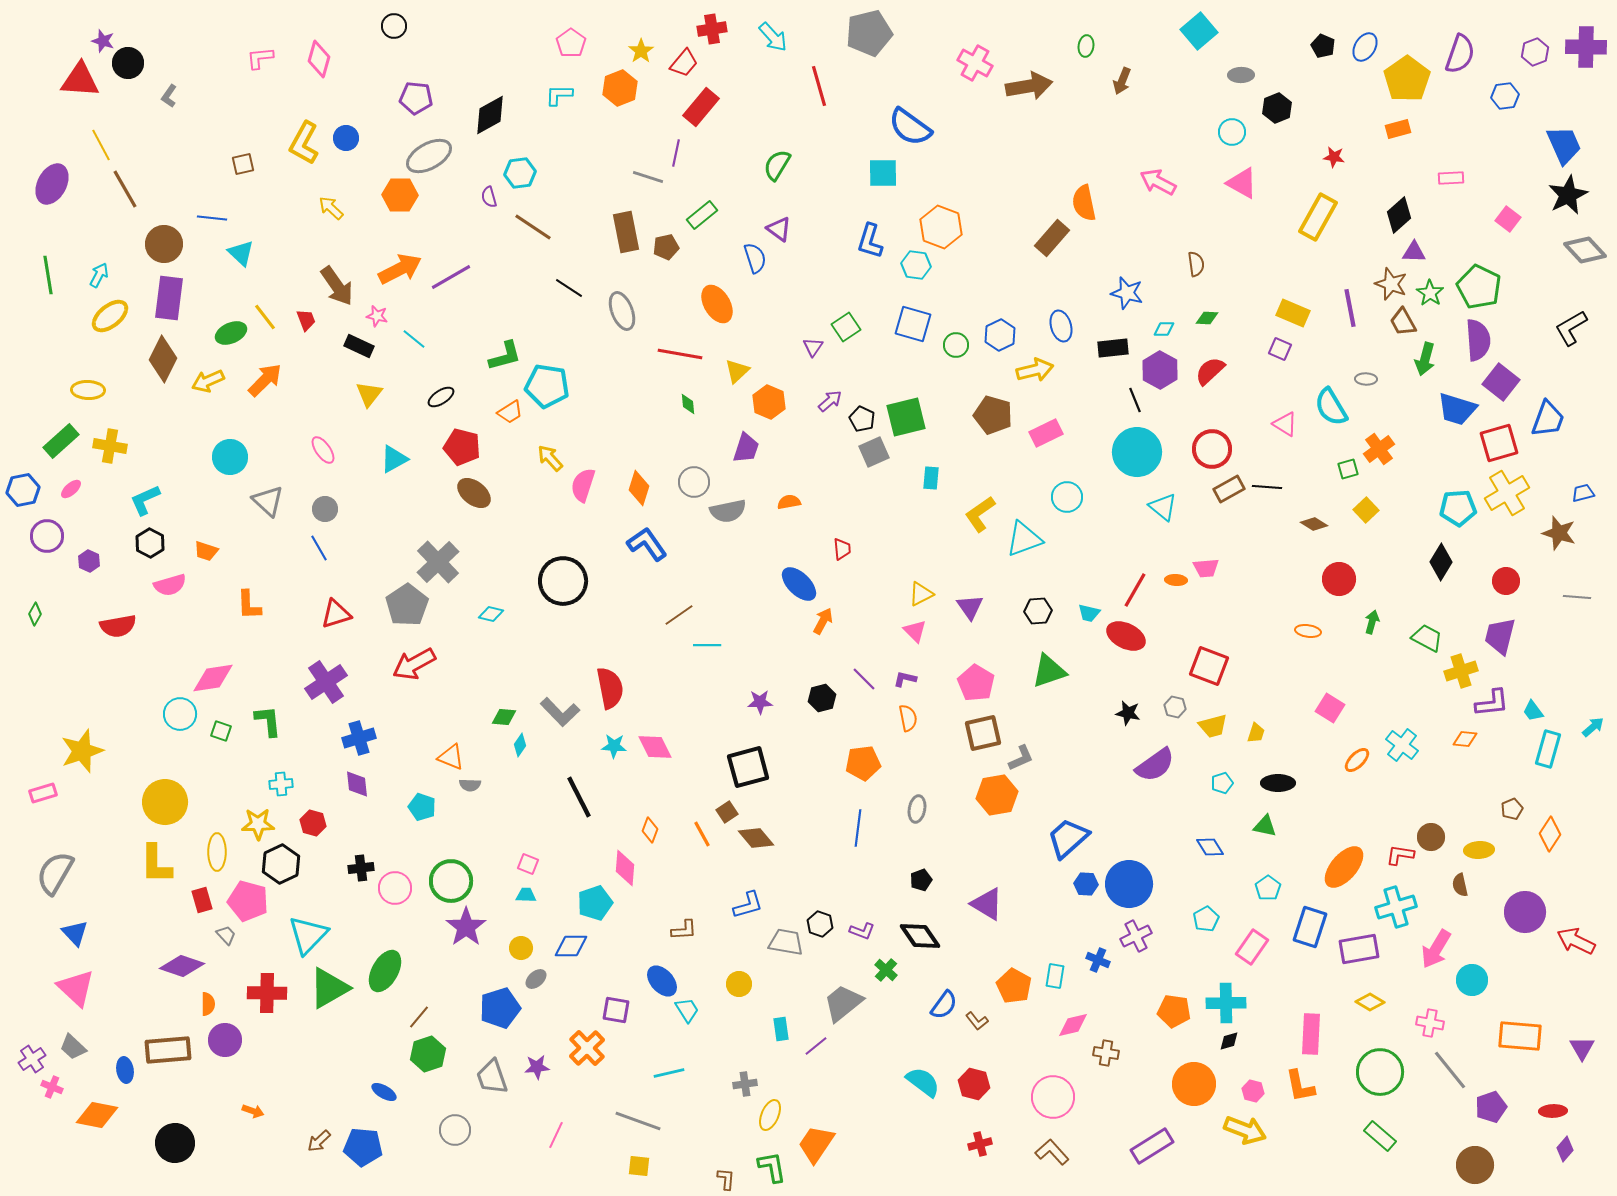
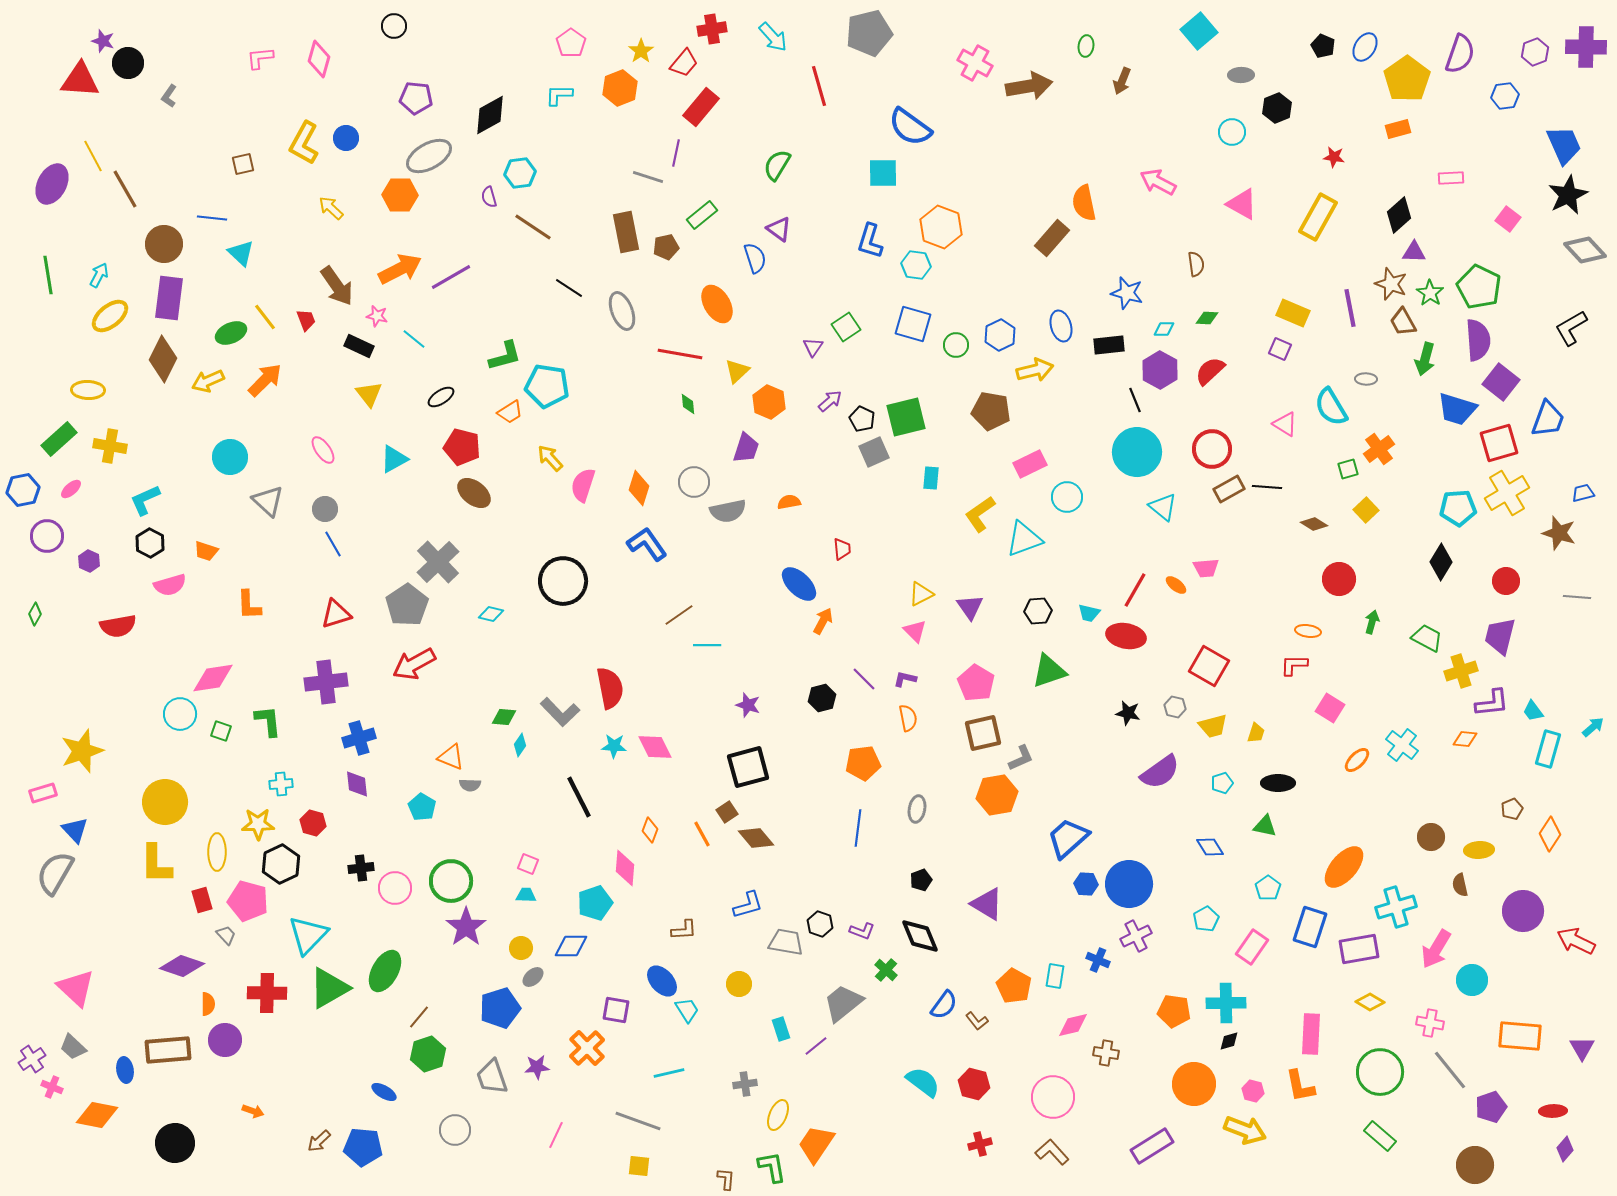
yellow line at (101, 145): moved 8 px left, 11 px down
pink triangle at (1242, 183): moved 21 px down
black rectangle at (1113, 348): moved 4 px left, 3 px up
yellow triangle at (369, 394): rotated 16 degrees counterclockwise
brown pentagon at (993, 415): moved 2 px left, 4 px up; rotated 6 degrees counterclockwise
pink rectangle at (1046, 433): moved 16 px left, 31 px down
green rectangle at (61, 441): moved 2 px left, 2 px up
blue line at (319, 548): moved 14 px right, 4 px up
orange ellipse at (1176, 580): moved 5 px down; rotated 35 degrees clockwise
red ellipse at (1126, 636): rotated 15 degrees counterclockwise
red square at (1209, 666): rotated 9 degrees clockwise
purple cross at (326, 682): rotated 27 degrees clockwise
purple star at (760, 702): moved 12 px left, 3 px down; rotated 20 degrees clockwise
purple semicircle at (1155, 765): moved 5 px right, 7 px down
cyan pentagon at (422, 807): rotated 12 degrees clockwise
red L-shape at (1400, 855): moved 106 px left, 190 px up; rotated 8 degrees counterclockwise
purple circle at (1525, 912): moved 2 px left, 1 px up
blue triangle at (75, 933): moved 103 px up
black diamond at (920, 936): rotated 12 degrees clockwise
gray ellipse at (536, 979): moved 3 px left, 2 px up
cyan rectangle at (781, 1029): rotated 10 degrees counterclockwise
yellow ellipse at (770, 1115): moved 8 px right
